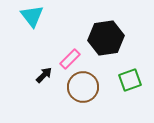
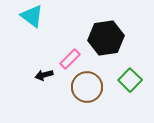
cyan triangle: rotated 15 degrees counterclockwise
black arrow: rotated 150 degrees counterclockwise
green square: rotated 25 degrees counterclockwise
brown circle: moved 4 px right
